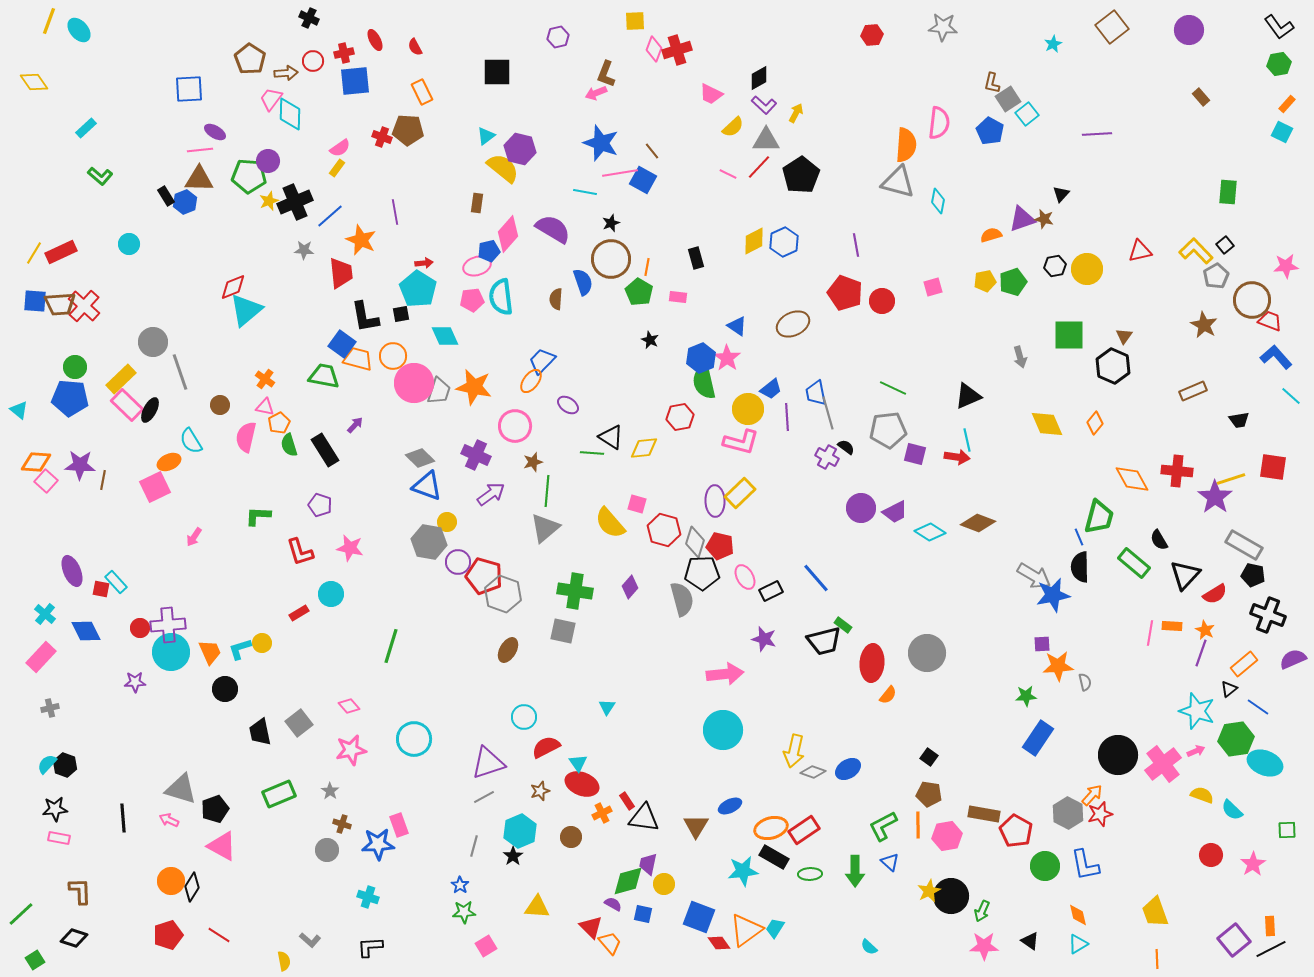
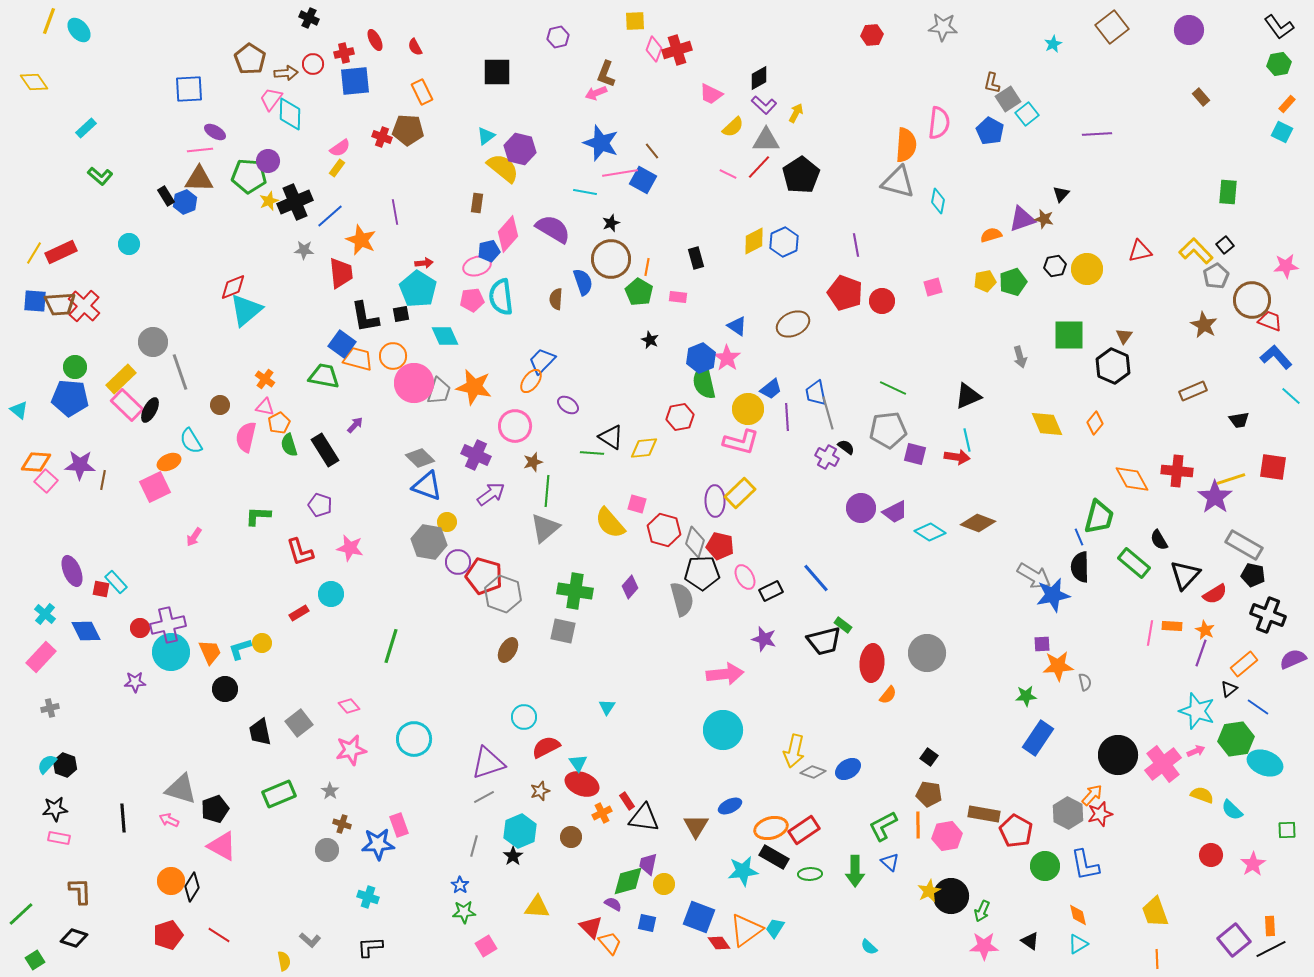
red circle at (313, 61): moved 3 px down
purple cross at (168, 625): rotated 8 degrees counterclockwise
blue square at (643, 914): moved 4 px right, 9 px down
